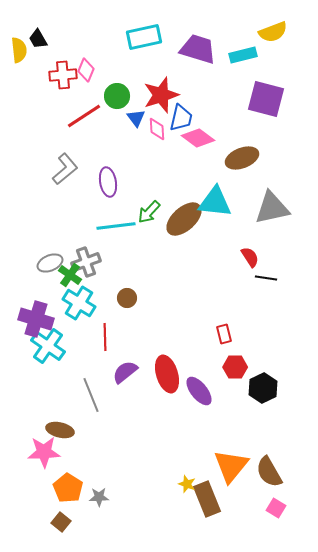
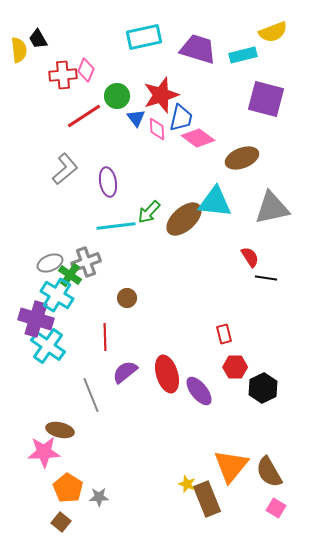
cyan cross at (79, 303): moved 22 px left, 8 px up
